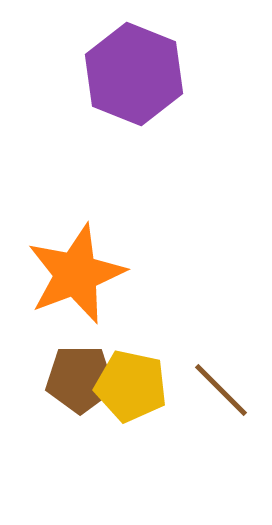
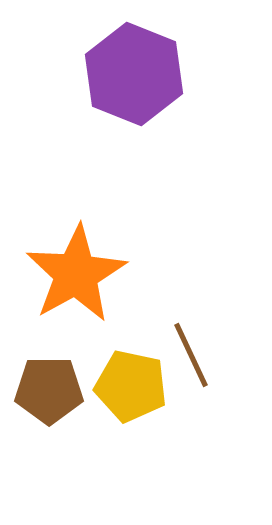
orange star: rotated 8 degrees counterclockwise
brown pentagon: moved 31 px left, 11 px down
brown line: moved 30 px left, 35 px up; rotated 20 degrees clockwise
